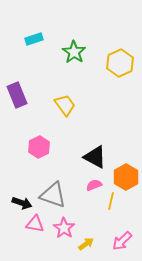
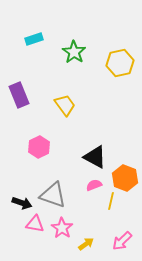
yellow hexagon: rotated 12 degrees clockwise
purple rectangle: moved 2 px right
orange hexagon: moved 1 px left, 1 px down; rotated 10 degrees counterclockwise
pink star: moved 2 px left
